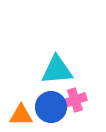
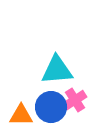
pink cross: rotated 15 degrees counterclockwise
